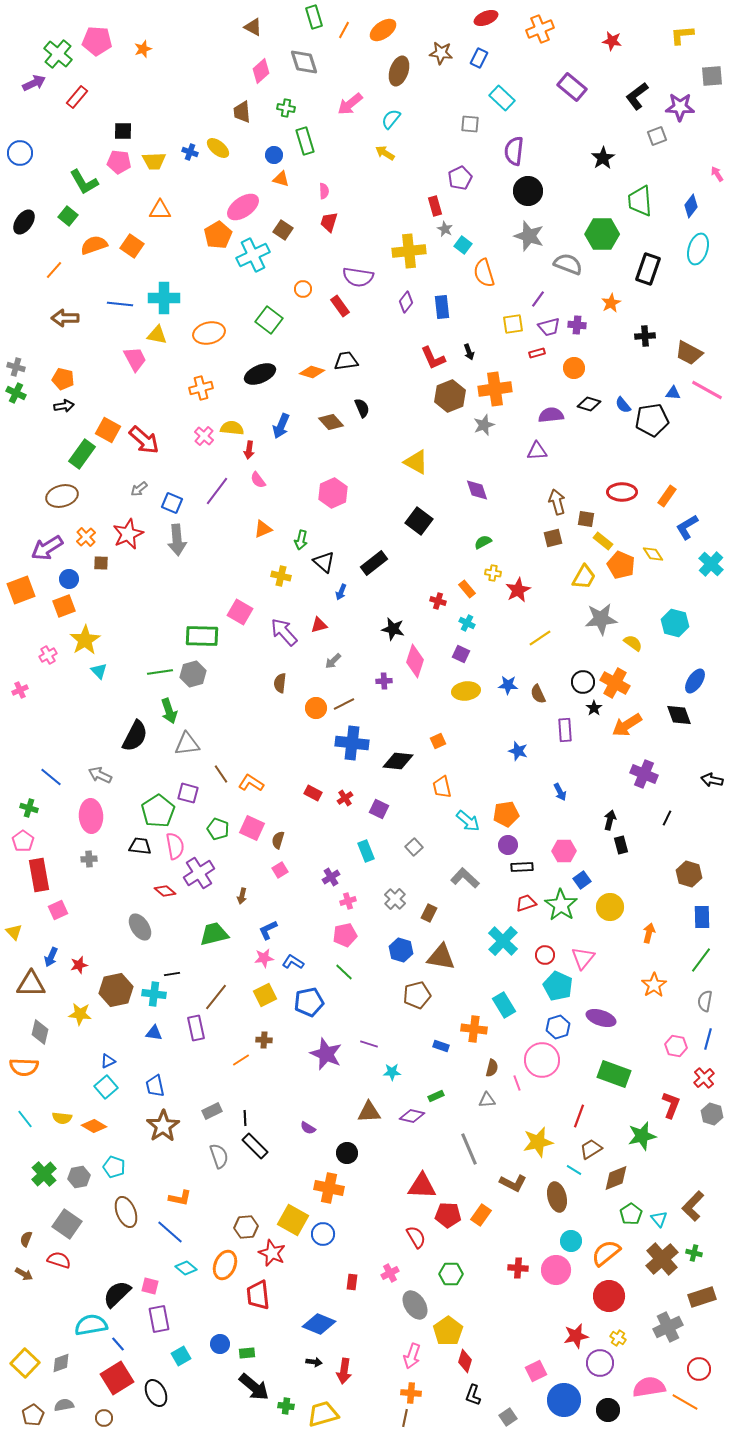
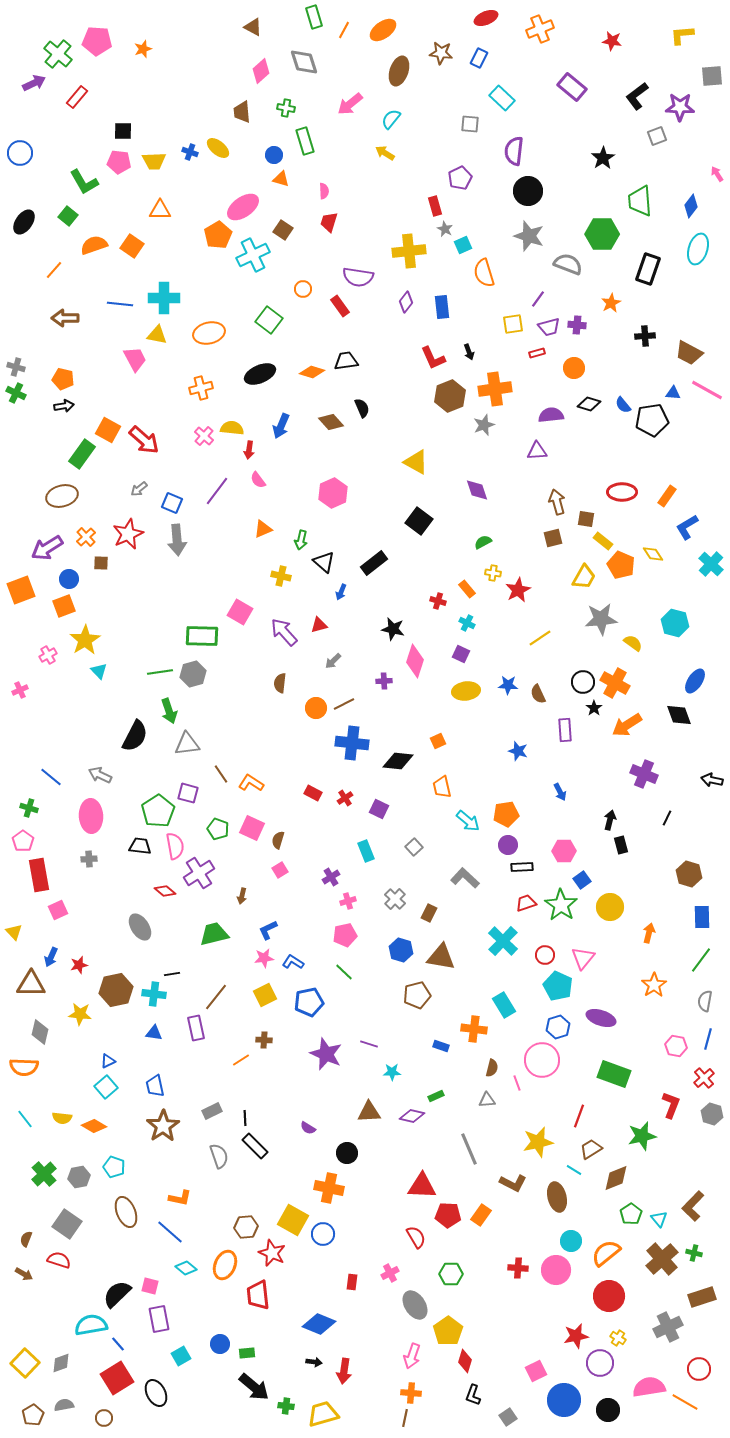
cyan square at (463, 245): rotated 30 degrees clockwise
